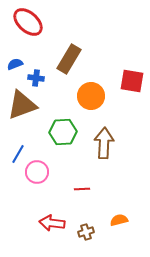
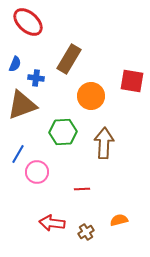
blue semicircle: rotated 133 degrees clockwise
brown cross: rotated 14 degrees counterclockwise
